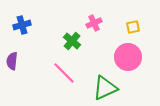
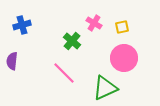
pink cross: rotated 35 degrees counterclockwise
yellow square: moved 11 px left
pink circle: moved 4 px left, 1 px down
